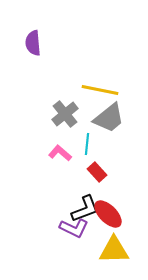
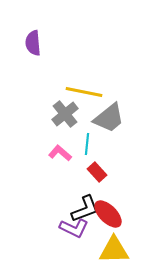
yellow line: moved 16 px left, 2 px down
